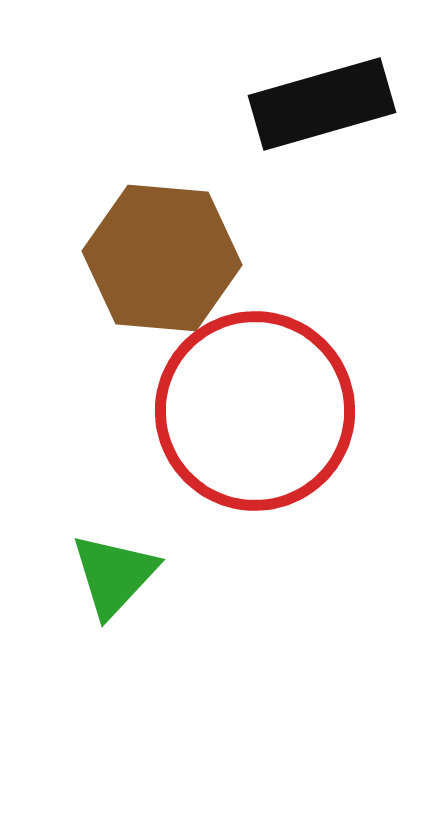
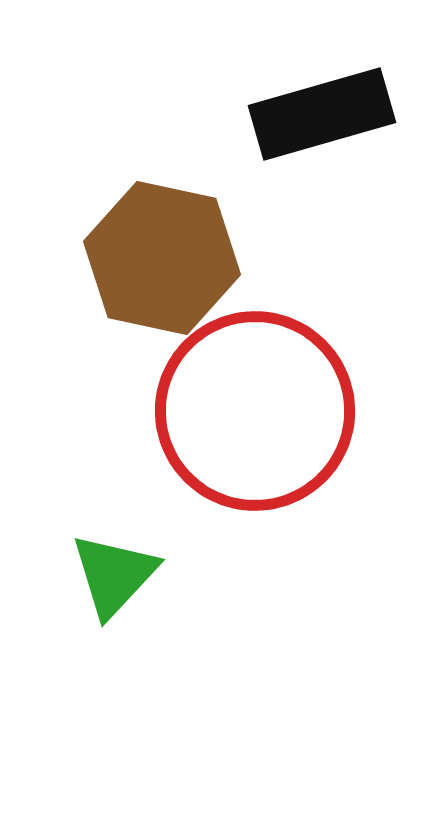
black rectangle: moved 10 px down
brown hexagon: rotated 7 degrees clockwise
